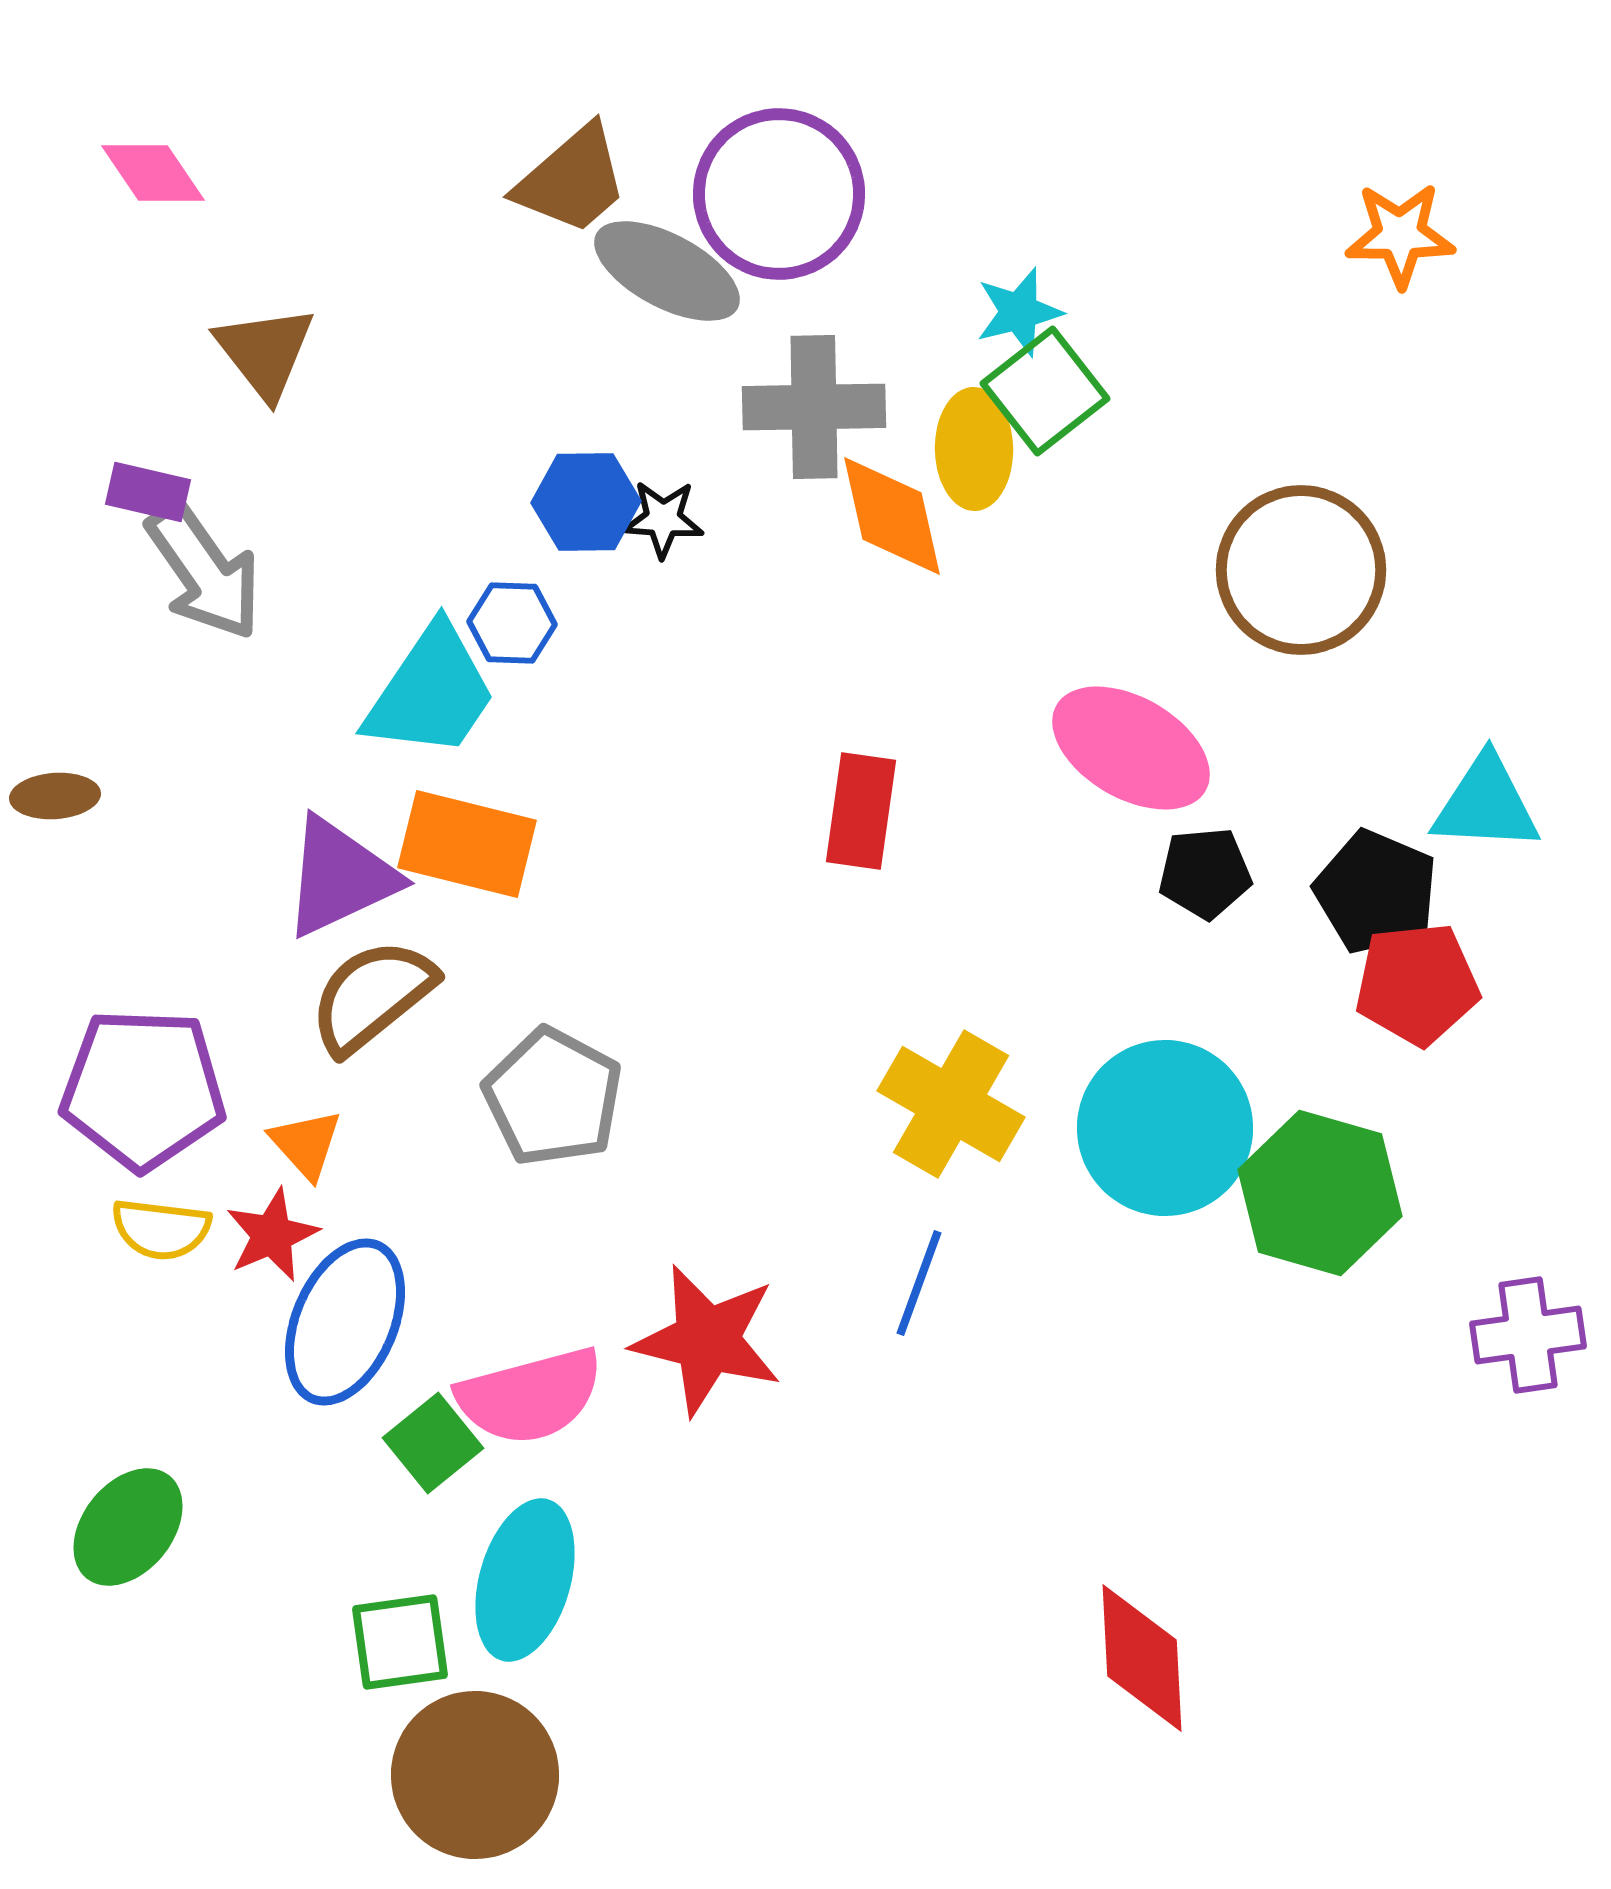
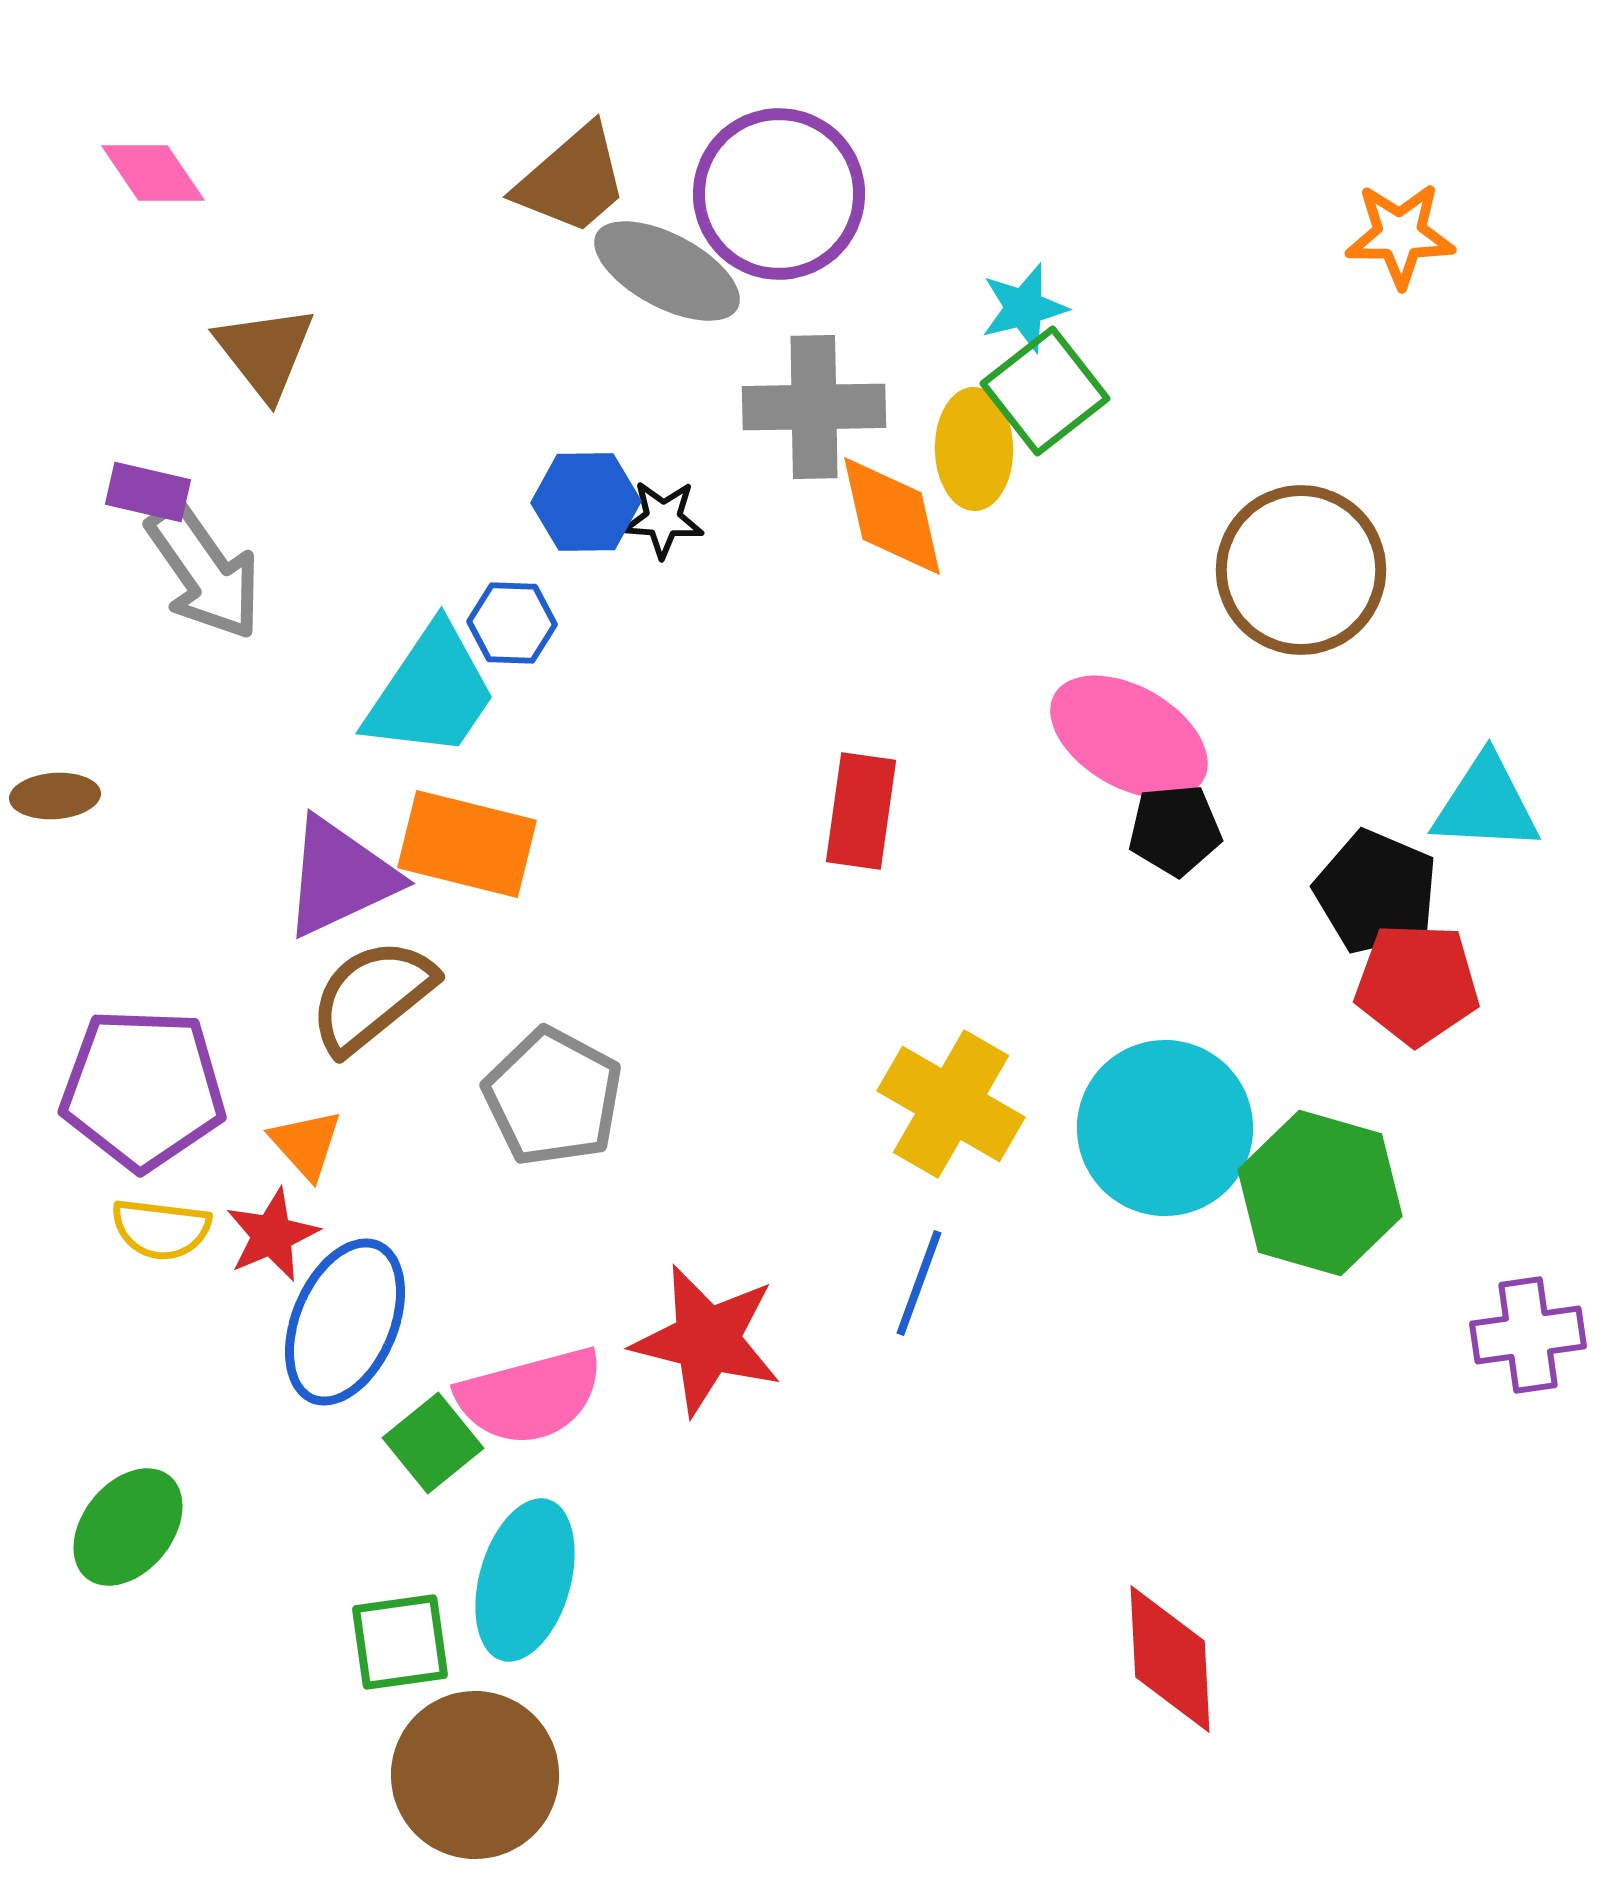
cyan star at (1019, 312): moved 5 px right, 4 px up
pink ellipse at (1131, 748): moved 2 px left, 11 px up
black pentagon at (1205, 873): moved 30 px left, 43 px up
red pentagon at (1417, 984): rotated 8 degrees clockwise
red diamond at (1142, 1658): moved 28 px right, 1 px down
